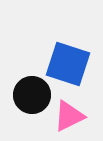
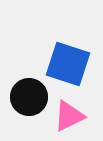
black circle: moved 3 px left, 2 px down
